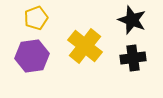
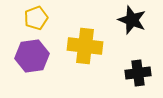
yellow cross: rotated 32 degrees counterclockwise
black cross: moved 5 px right, 15 px down
